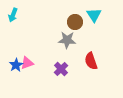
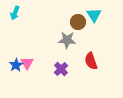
cyan arrow: moved 2 px right, 2 px up
brown circle: moved 3 px right
pink triangle: rotated 40 degrees counterclockwise
